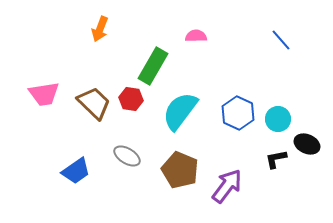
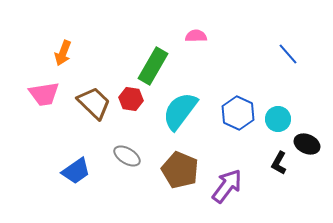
orange arrow: moved 37 px left, 24 px down
blue line: moved 7 px right, 14 px down
black L-shape: moved 3 px right, 4 px down; rotated 50 degrees counterclockwise
